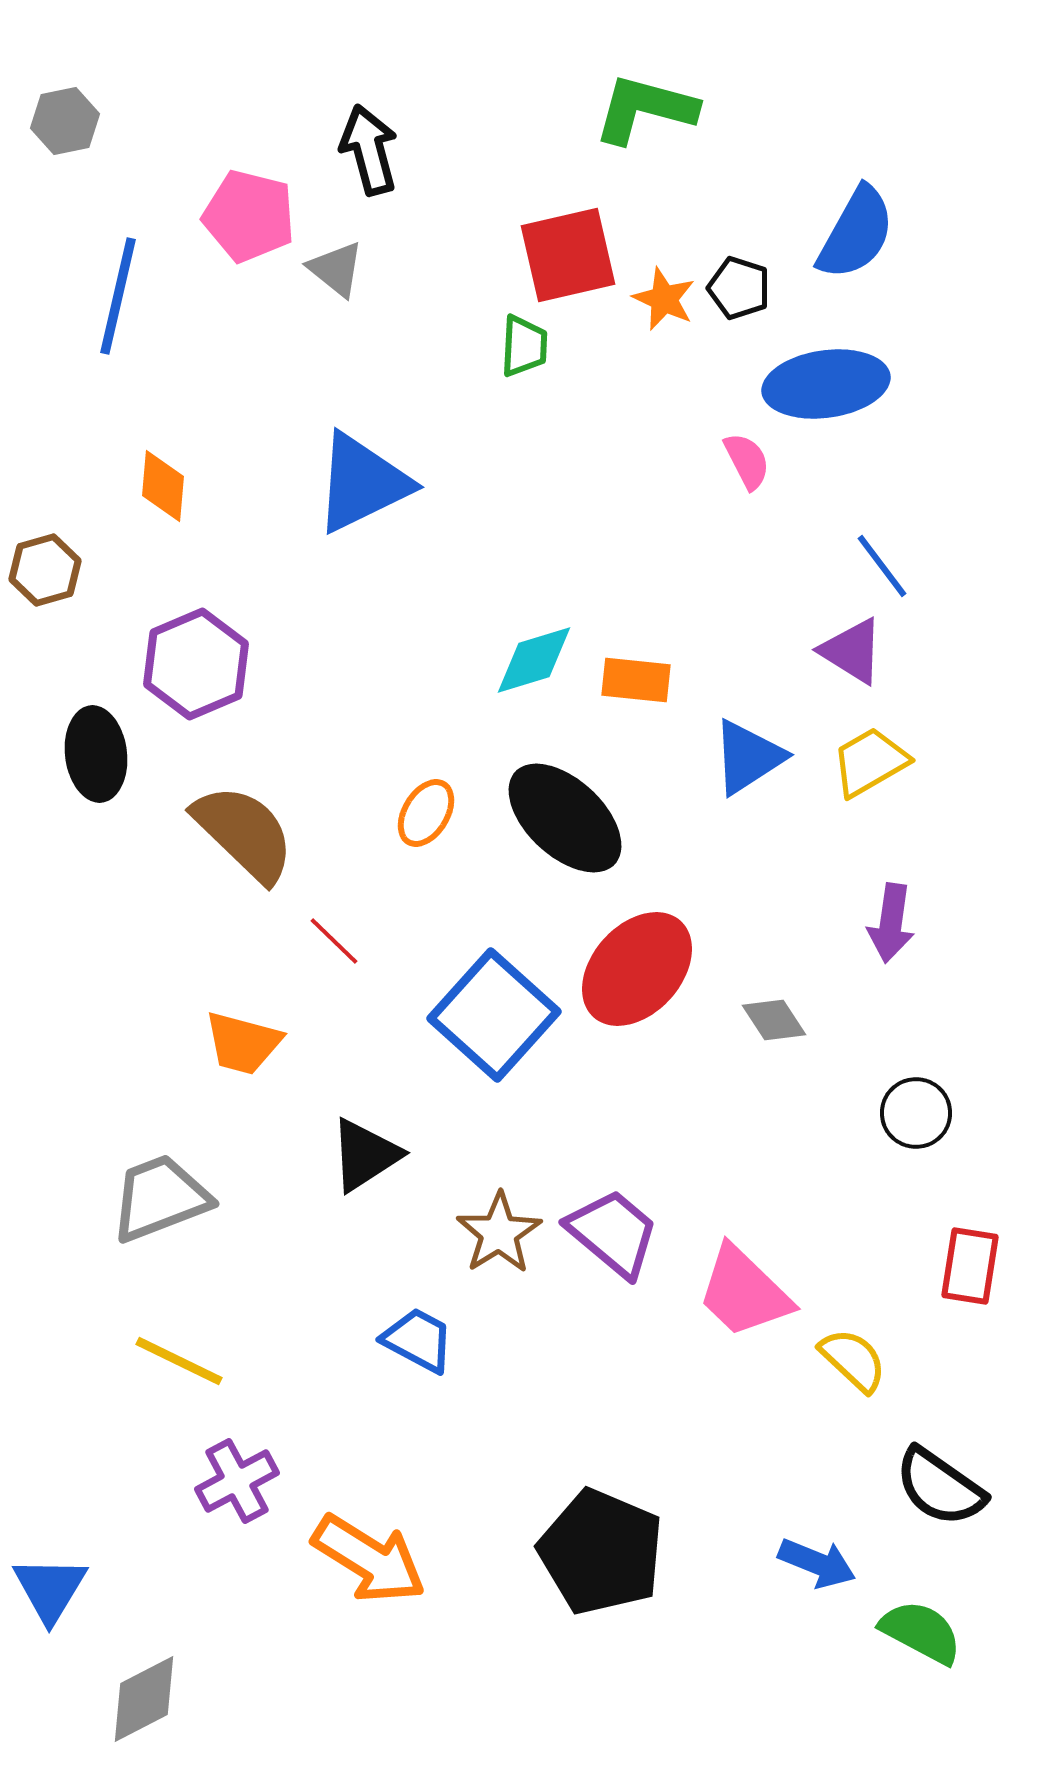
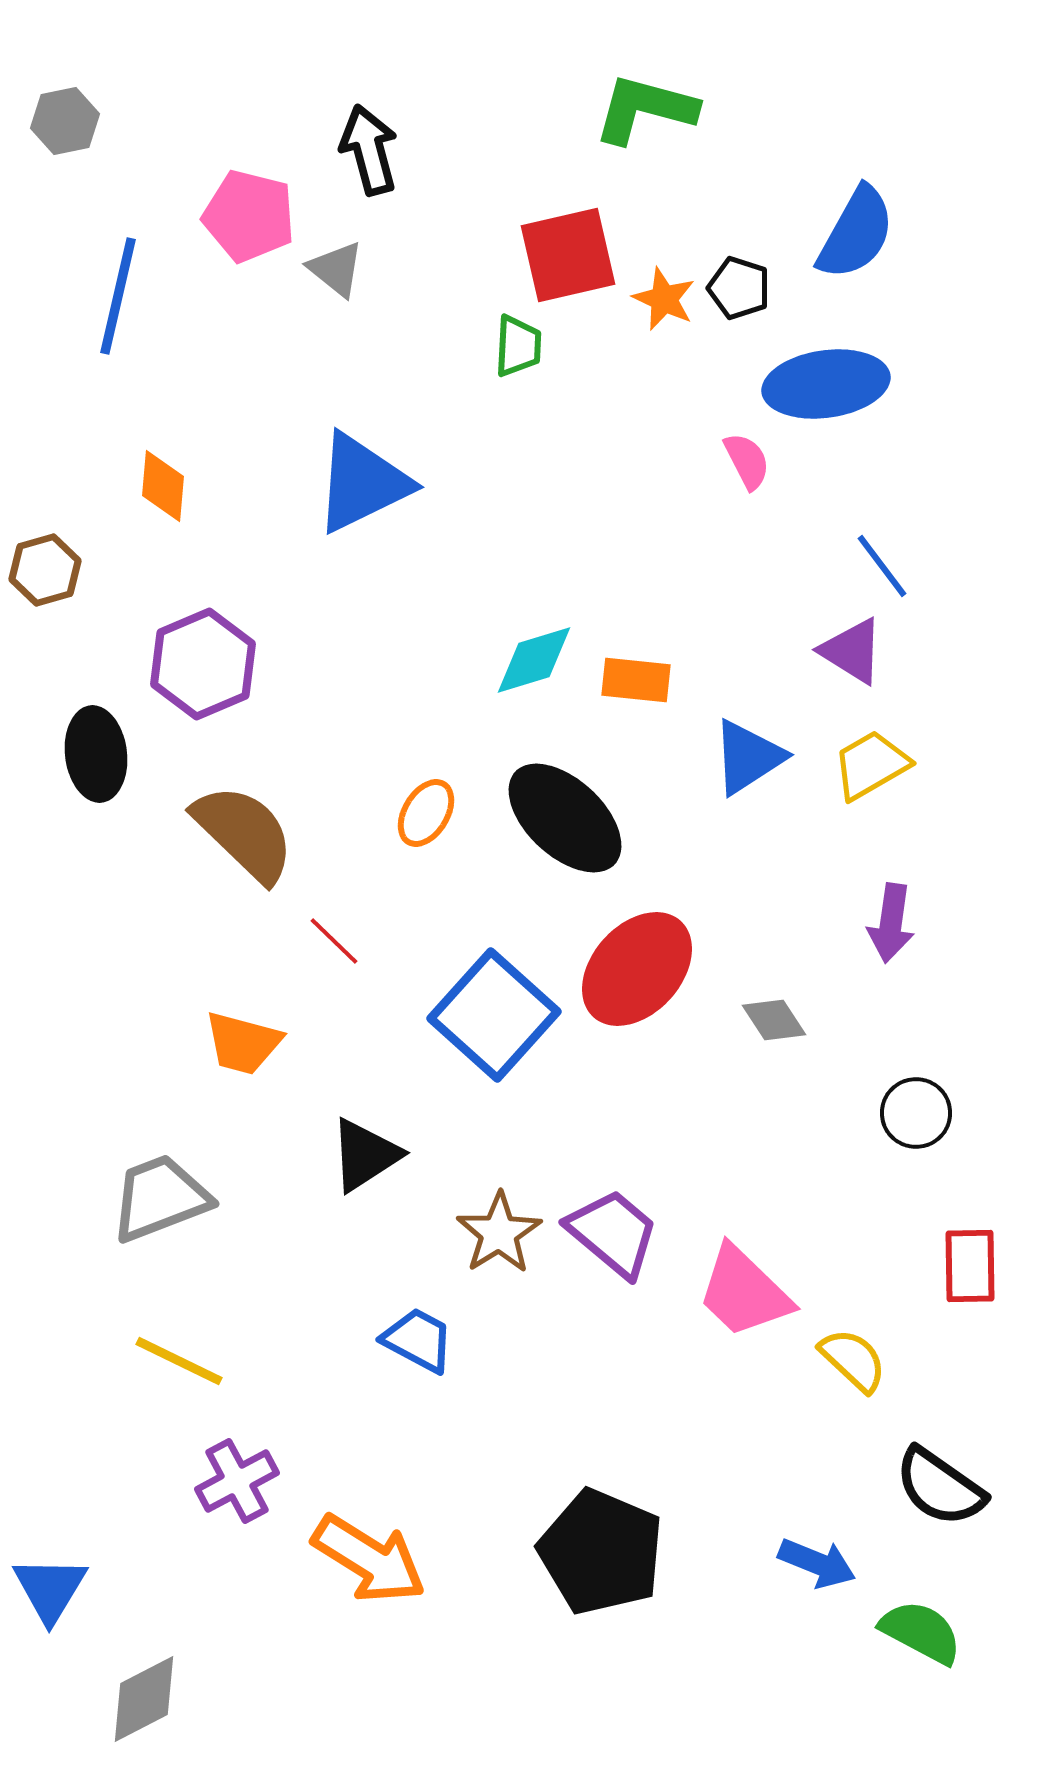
green trapezoid at (524, 346): moved 6 px left
purple hexagon at (196, 664): moved 7 px right
yellow trapezoid at (870, 762): moved 1 px right, 3 px down
red rectangle at (970, 1266): rotated 10 degrees counterclockwise
